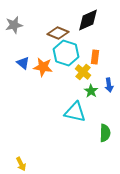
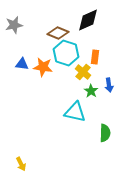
blue triangle: moved 1 px left, 1 px down; rotated 32 degrees counterclockwise
